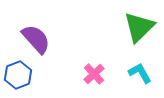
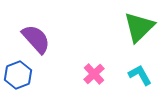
cyan L-shape: moved 2 px down
